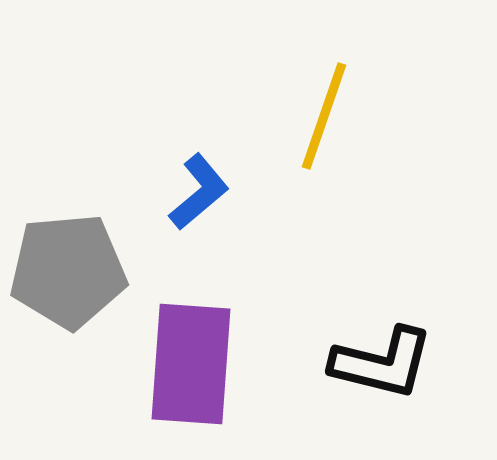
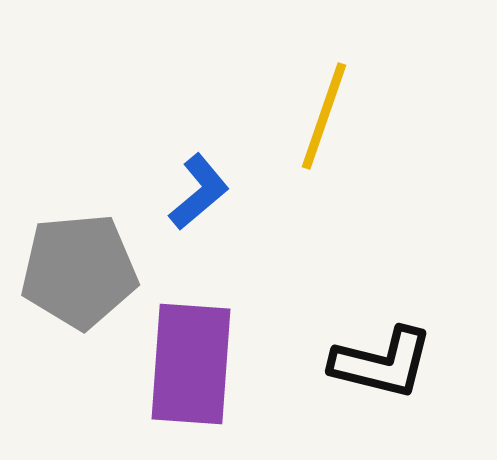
gray pentagon: moved 11 px right
